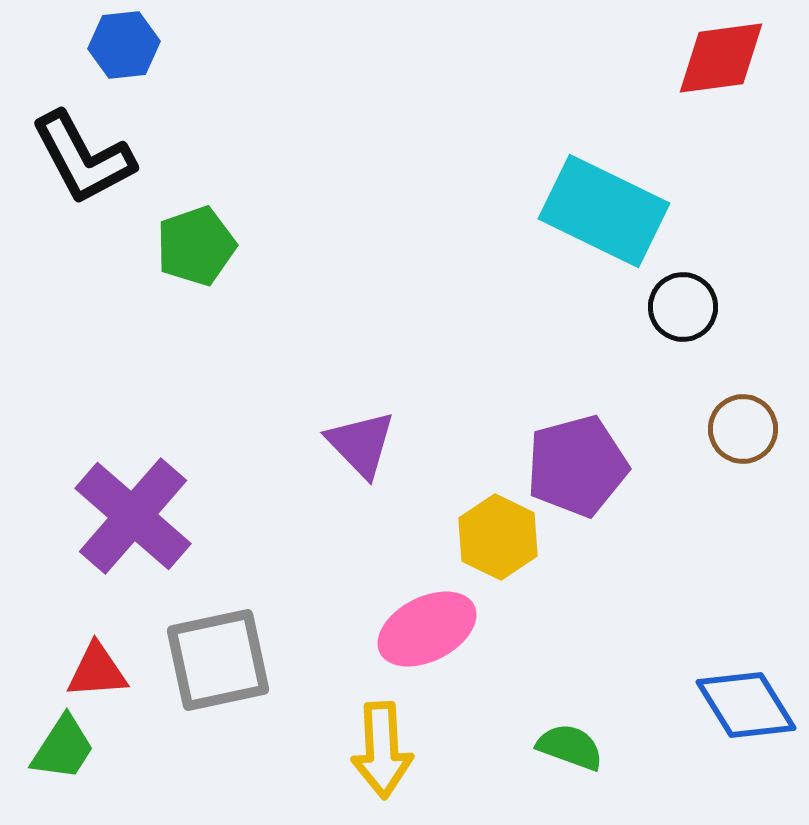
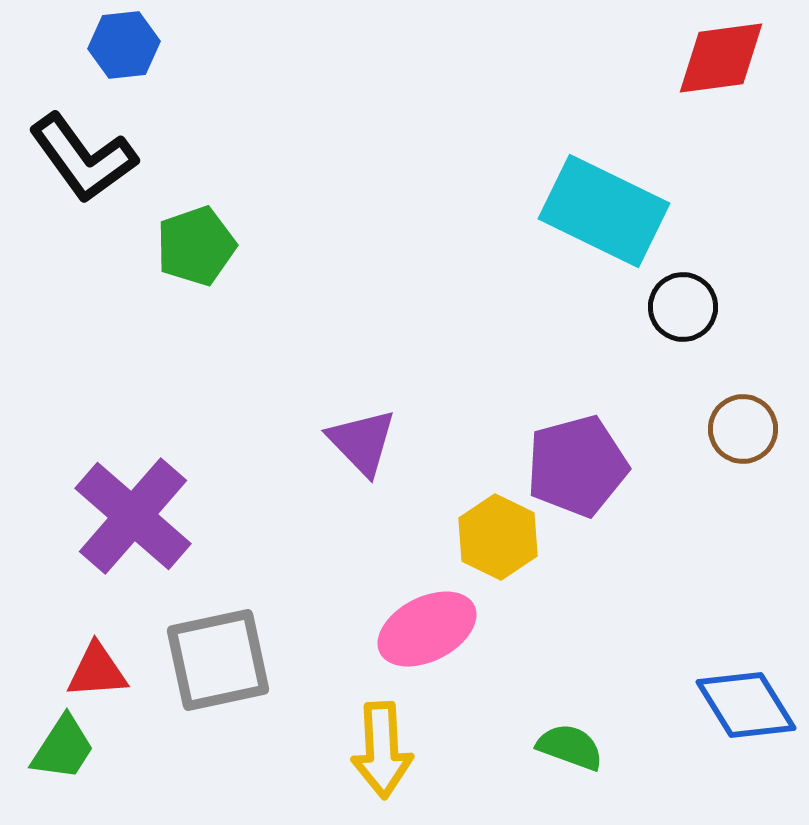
black L-shape: rotated 8 degrees counterclockwise
purple triangle: moved 1 px right, 2 px up
